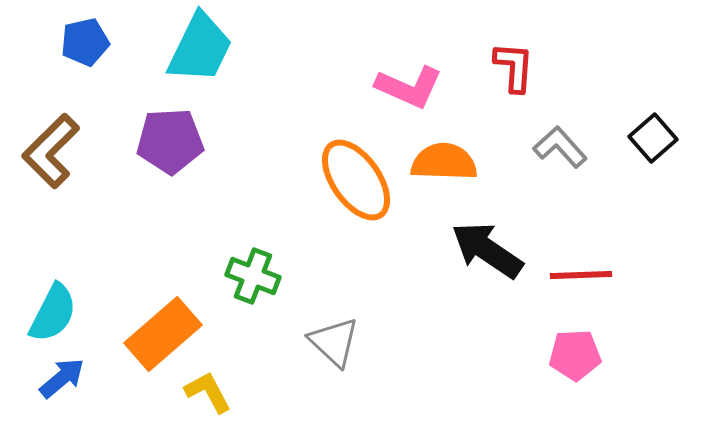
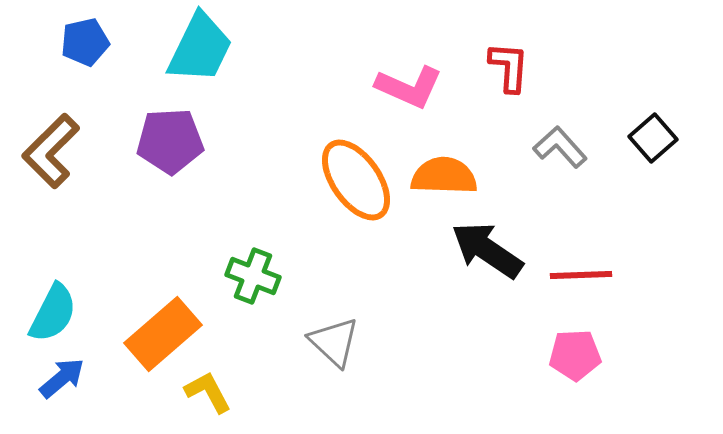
red L-shape: moved 5 px left
orange semicircle: moved 14 px down
